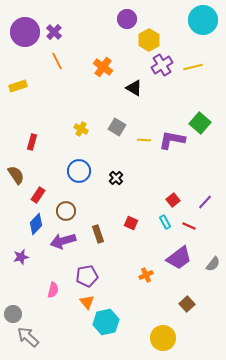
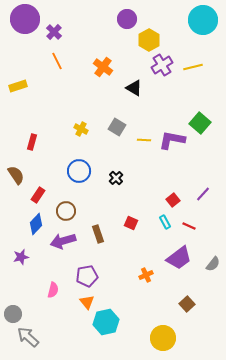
purple circle at (25, 32): moved 13 px up
purple line at (205, 202): moved 2 px left, 8 px up
